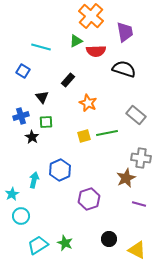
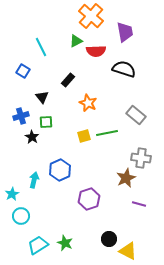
cyan line: rotated 48 degrees clockwise
yellow triangle: moved 9 px left, 1 px down
